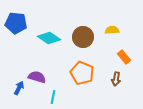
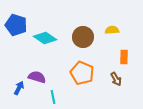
blue pentagon: moved 2 px down; rotated 10 degrees clockwise
cyan diamond: moved 4 px left
orange rectangle: rotated 40 degrees clockwise
brown arrow: rotated 40 degrees counterclockwise
cyan line: rotated 24 degrees counterclockwise
